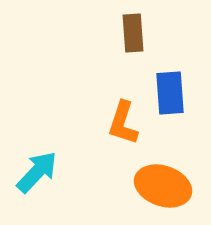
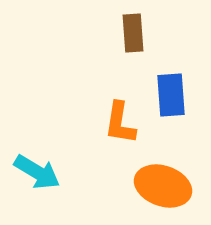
blue rectangle: moved 1 px right, 2 px down
orange L-shape: moved 3 px left; rotated 9 degrees counterclockwise
cyan arrow: rotated 78 degrees clockwise
